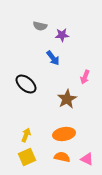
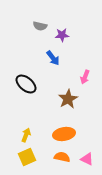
brown star: moved 1 px right
